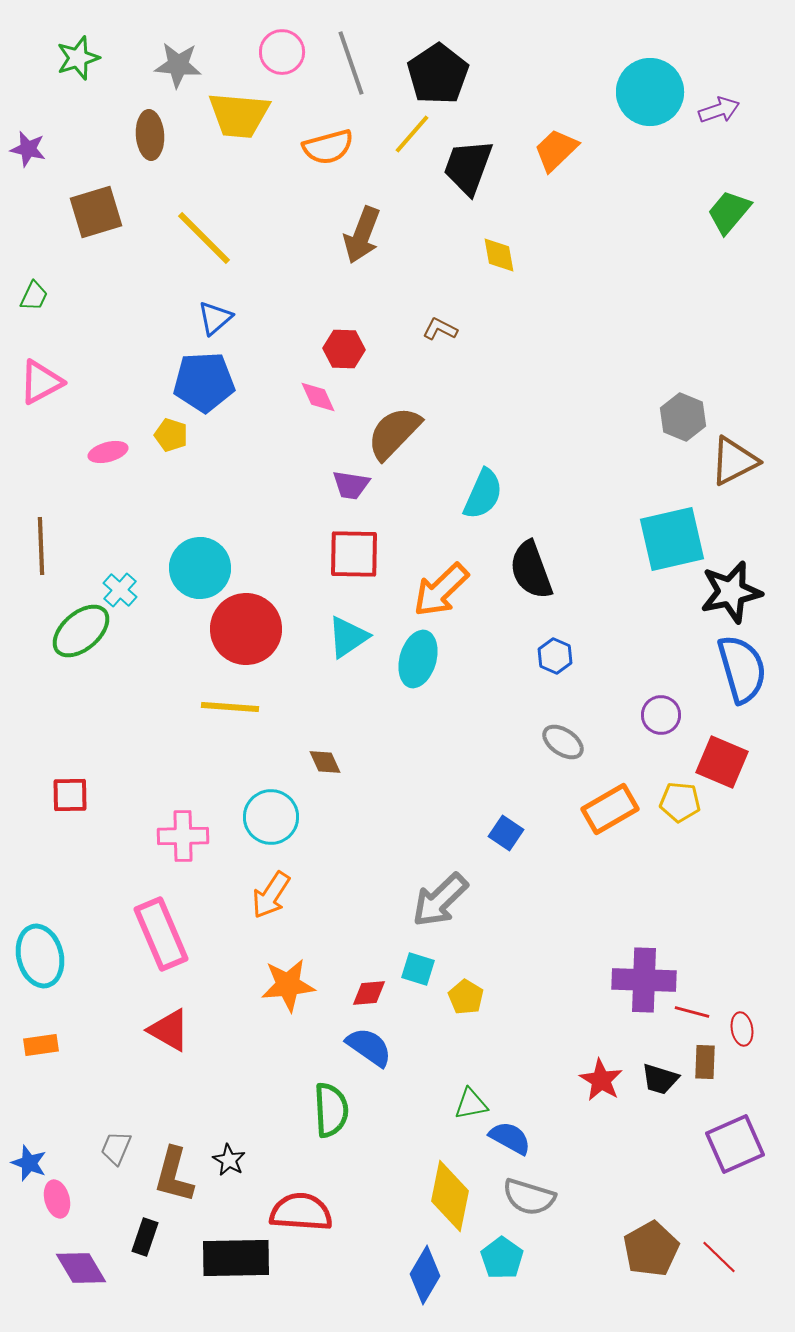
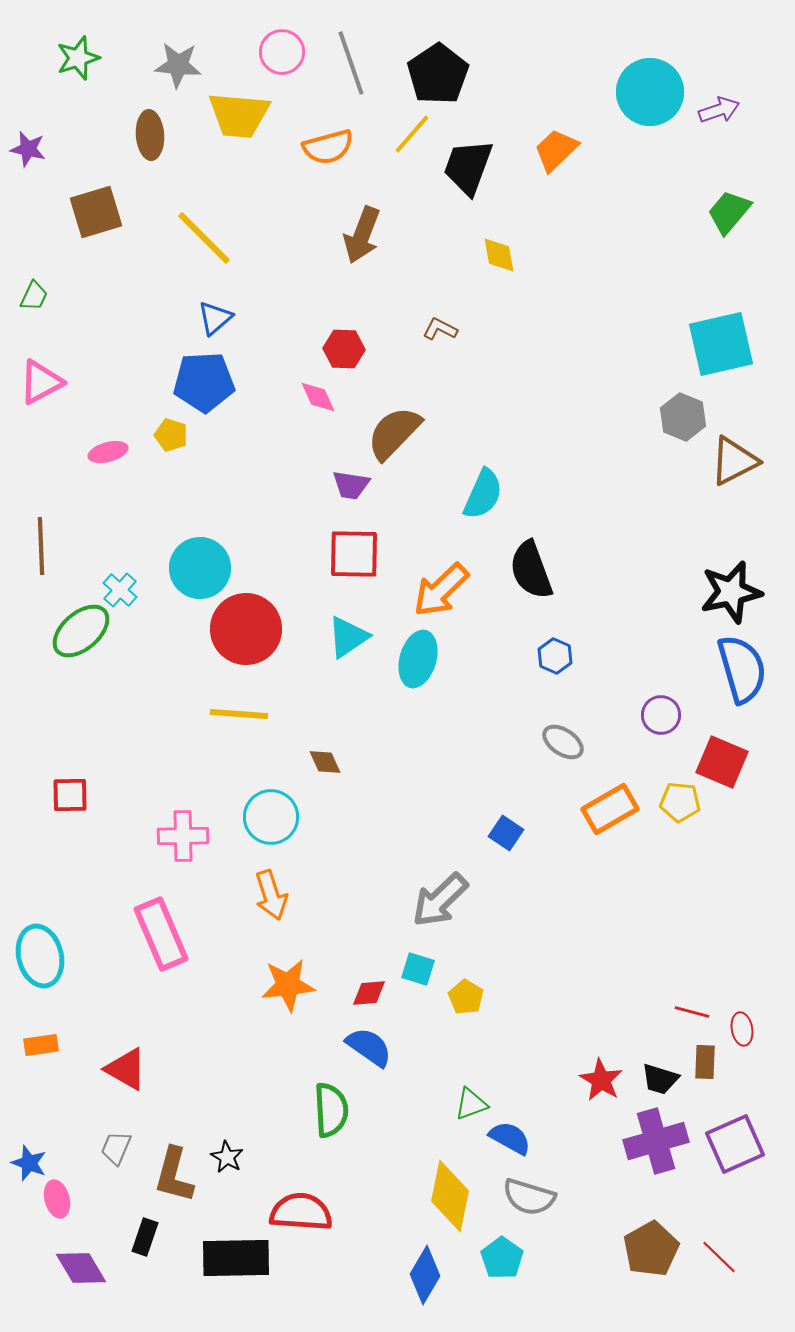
cyan square at (672, 539): moved 49 px right, 195 px up
yellow line at (230, 707): moved 9 px right, 7 px down
orange arrow at (271, 895): rotated 51 degrees counterclockwise
purple cross at (644, 980): moved 12 px right, 161 px down; rotated 18 degrees counterclockwise
red triangle at (169, 1030): moved 43 px left, 39 px down
green triangle at (471, 1104): rotated 9 degrees counterclockwise
black star at (229, 1160): moved 2 px left, 3 px up
